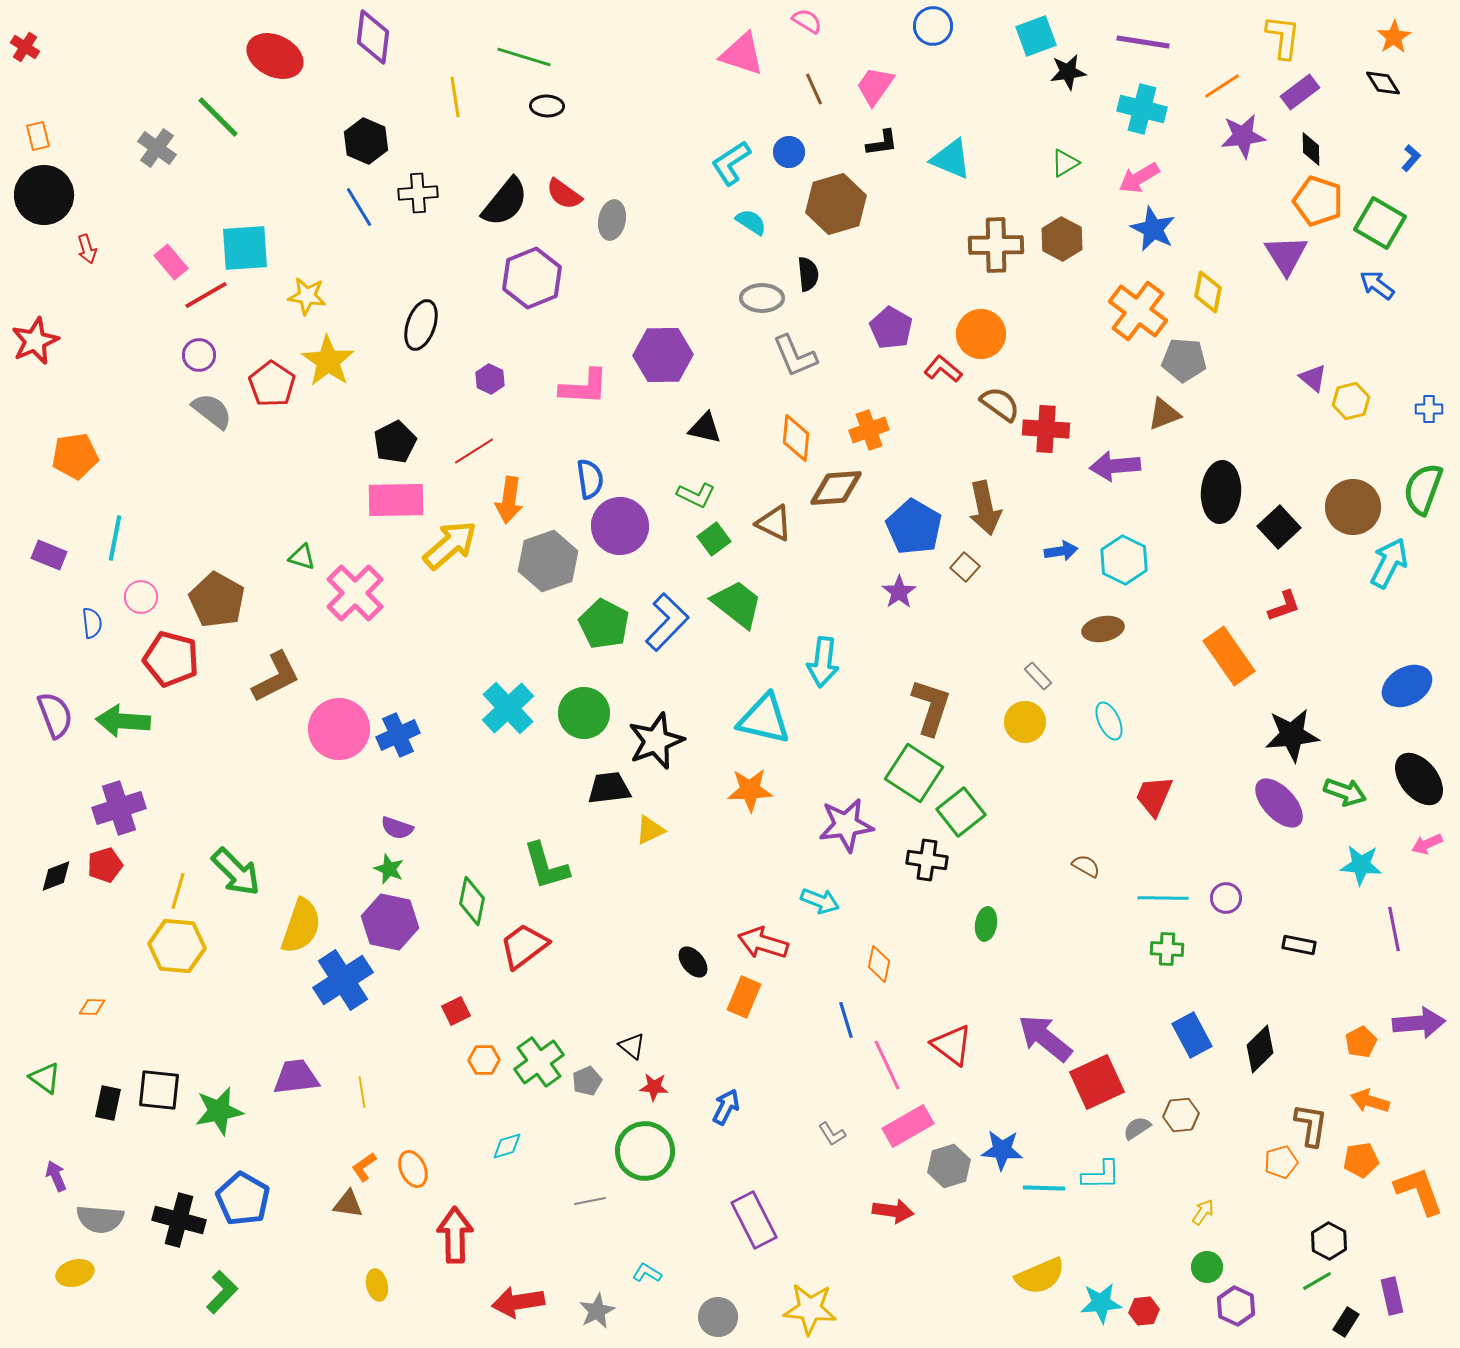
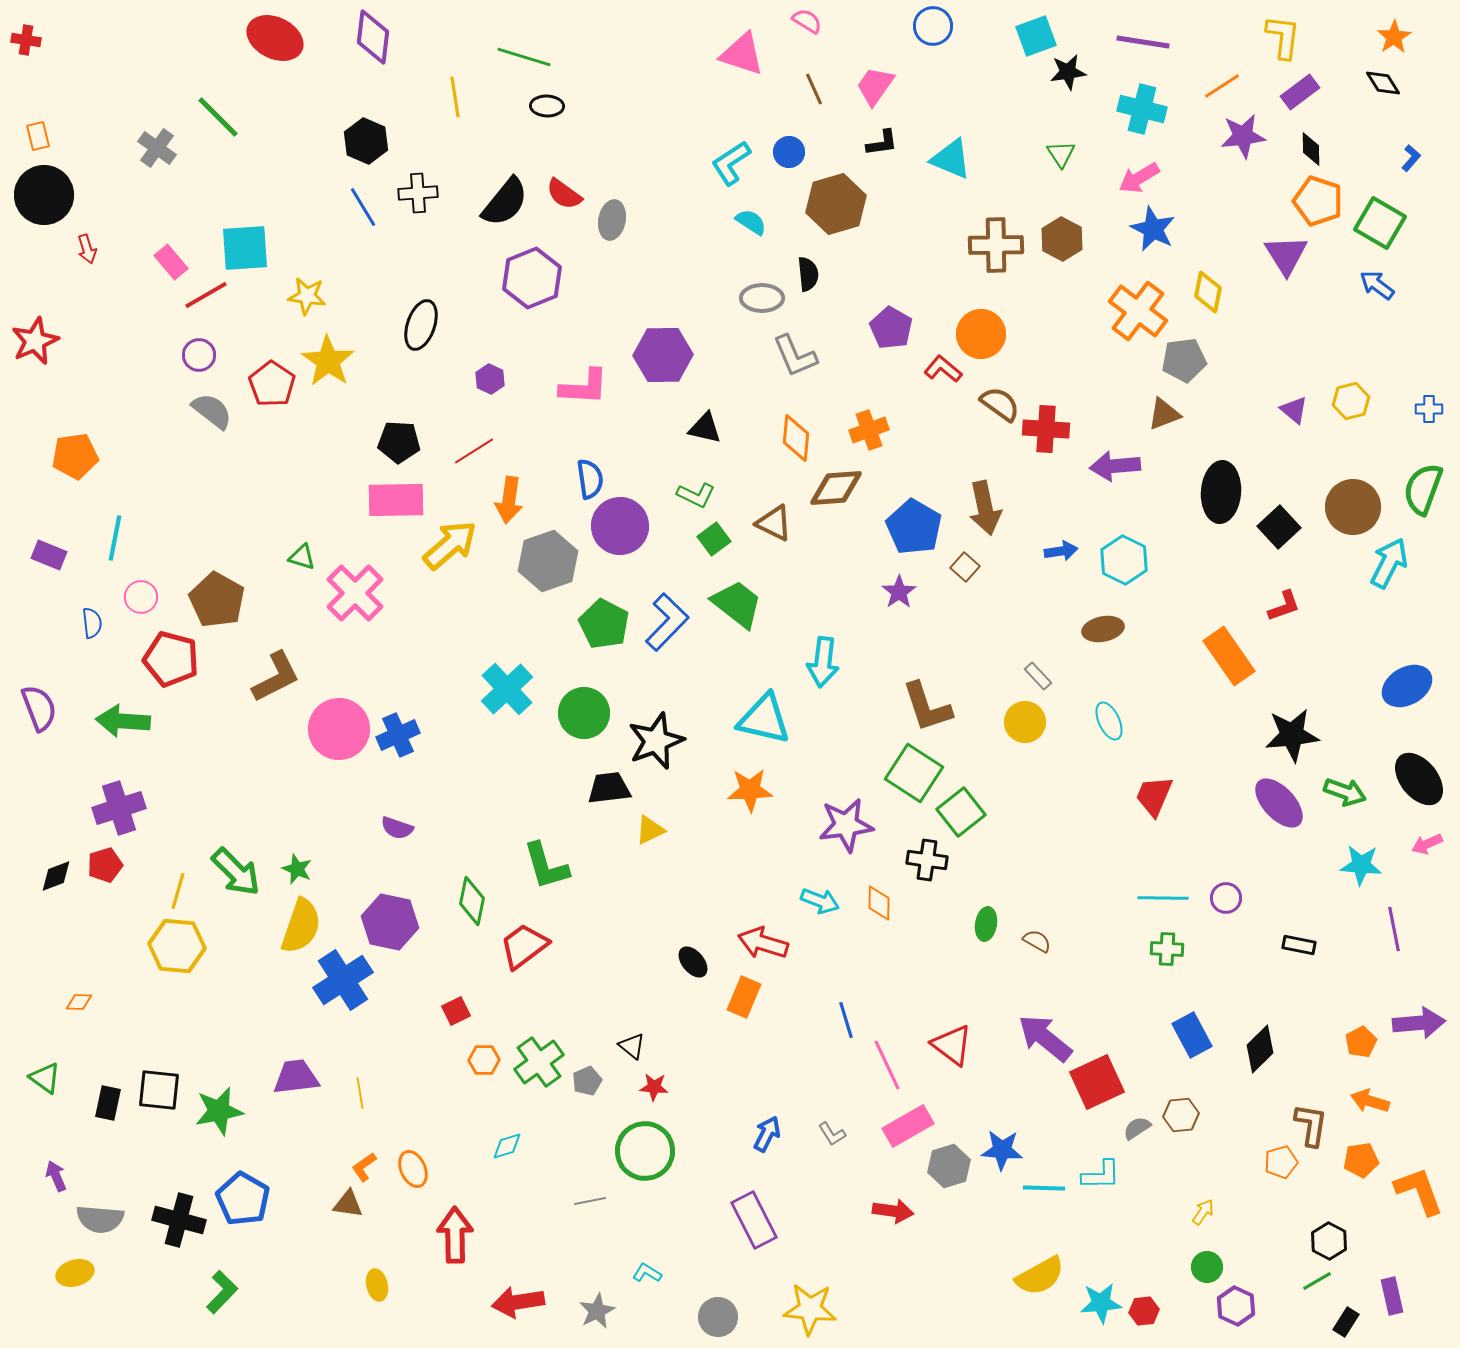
red cross at (25, 47): moved 1 px right, 7 px up; rotated 24 degrees counterclockwise
red ellipse at (275, 56): moved 18 px up
green triangle at (1065, 163): moved 4 px left, 9 px up; rotated 32 degrees counterclockwise
blue line at (359, 207): moved 4 px right
gray pentagon at (1184, 360): rotated 12 degrees counterclockwise
purple triangle at (1313, 378): moved 19 px left, 32 px down
black pentagon at (395, 442): moved 4 px right; rotated 30 degrees clockwise
brown L-shape at (931, 707): moved 4 px left; rotated 144 degrees clockwise
cyan cross at (508, 708): moved 1 px left, 19 px up
purple semicircle at (55, 715): moved 16 px left, 7 px up
brown semicircle at (1086, 866): moved 49 px left, 75 px down
green star at (389, 869): moved 92 px left
orange diamond at (879, 964): moved 61 px up; rotated 12 degrees counterclockwise
orange diamond at (92, 1007): moved 13 px left, 5 px up
yellow line at (362, 1092): moved 2 px left, 1 px down
blue arrow at (726, 1107): moved 41 px right, 27 px down
yellow semicircle at (1040, 1276): rotated 6 degrees counterclockwise
